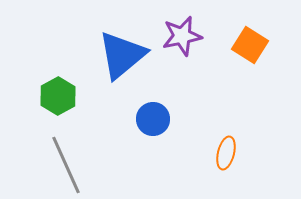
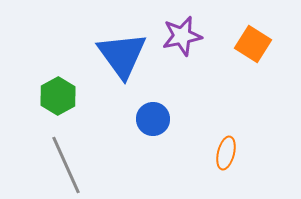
orange square: moved 3 px right, 1 px up
blue triangle: rotated 26 degrees counterclockwise
